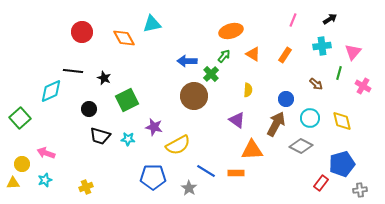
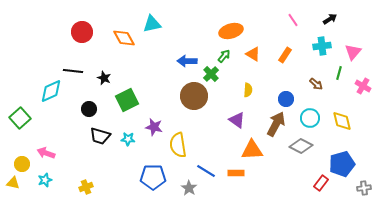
pink line at (293, 20): rotated 56 degrees counterclockwise
yellow semicircle at (178, 145): rotated 110 degrees clockwise
yellow triangle at (13, 183): rotated 16 degrees clockwise
gray cross at (360, 190): moved 4 px right, 2 px up
